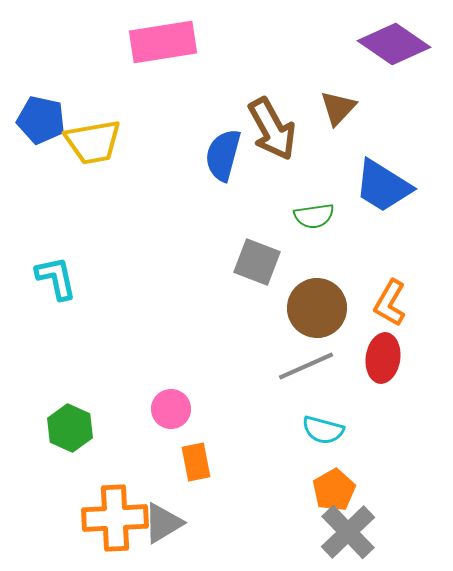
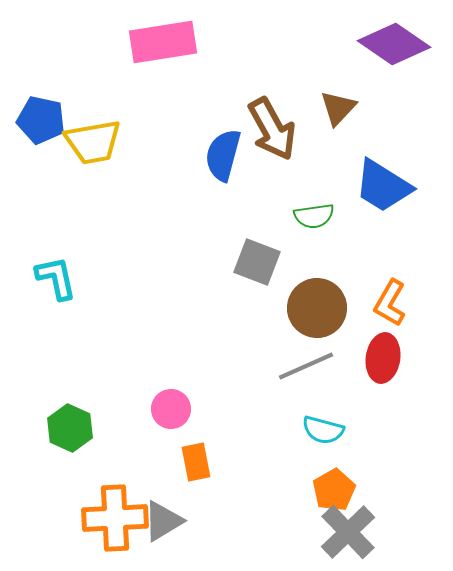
gray triangle: moved 2 px up
